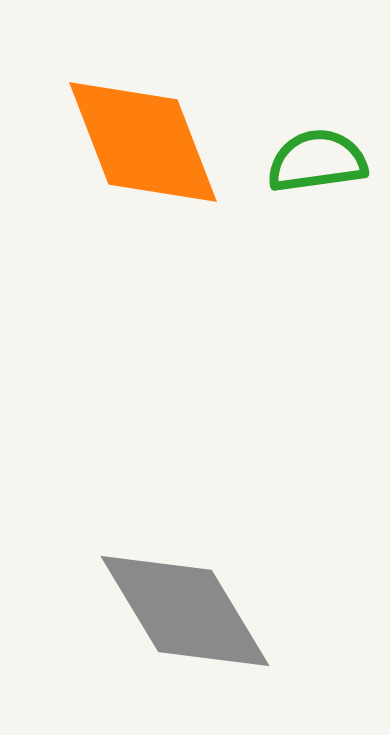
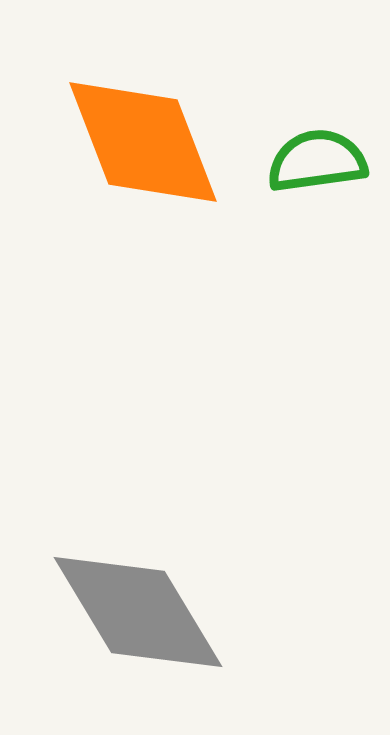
gray diamond: moved 47 px left, 1 px down
